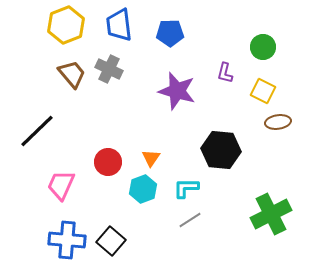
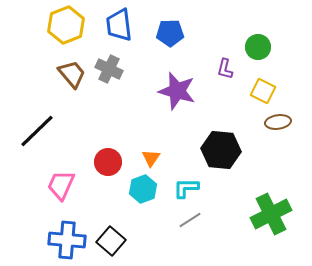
green circle: moved 5 px left
purple L-shape: moved 4 px up
